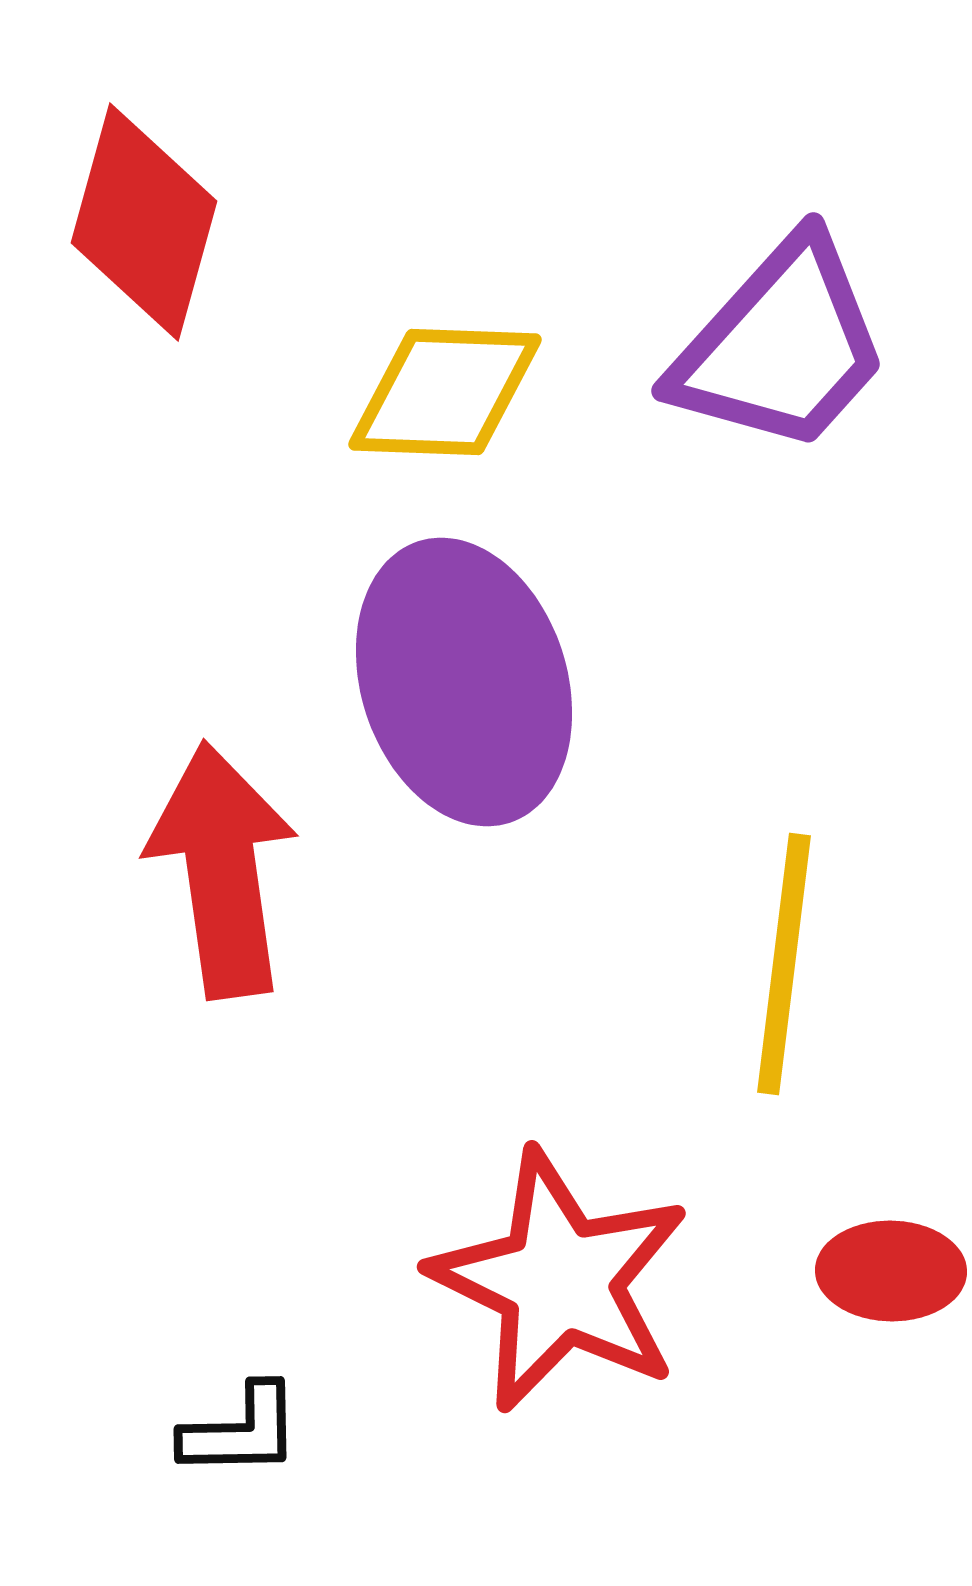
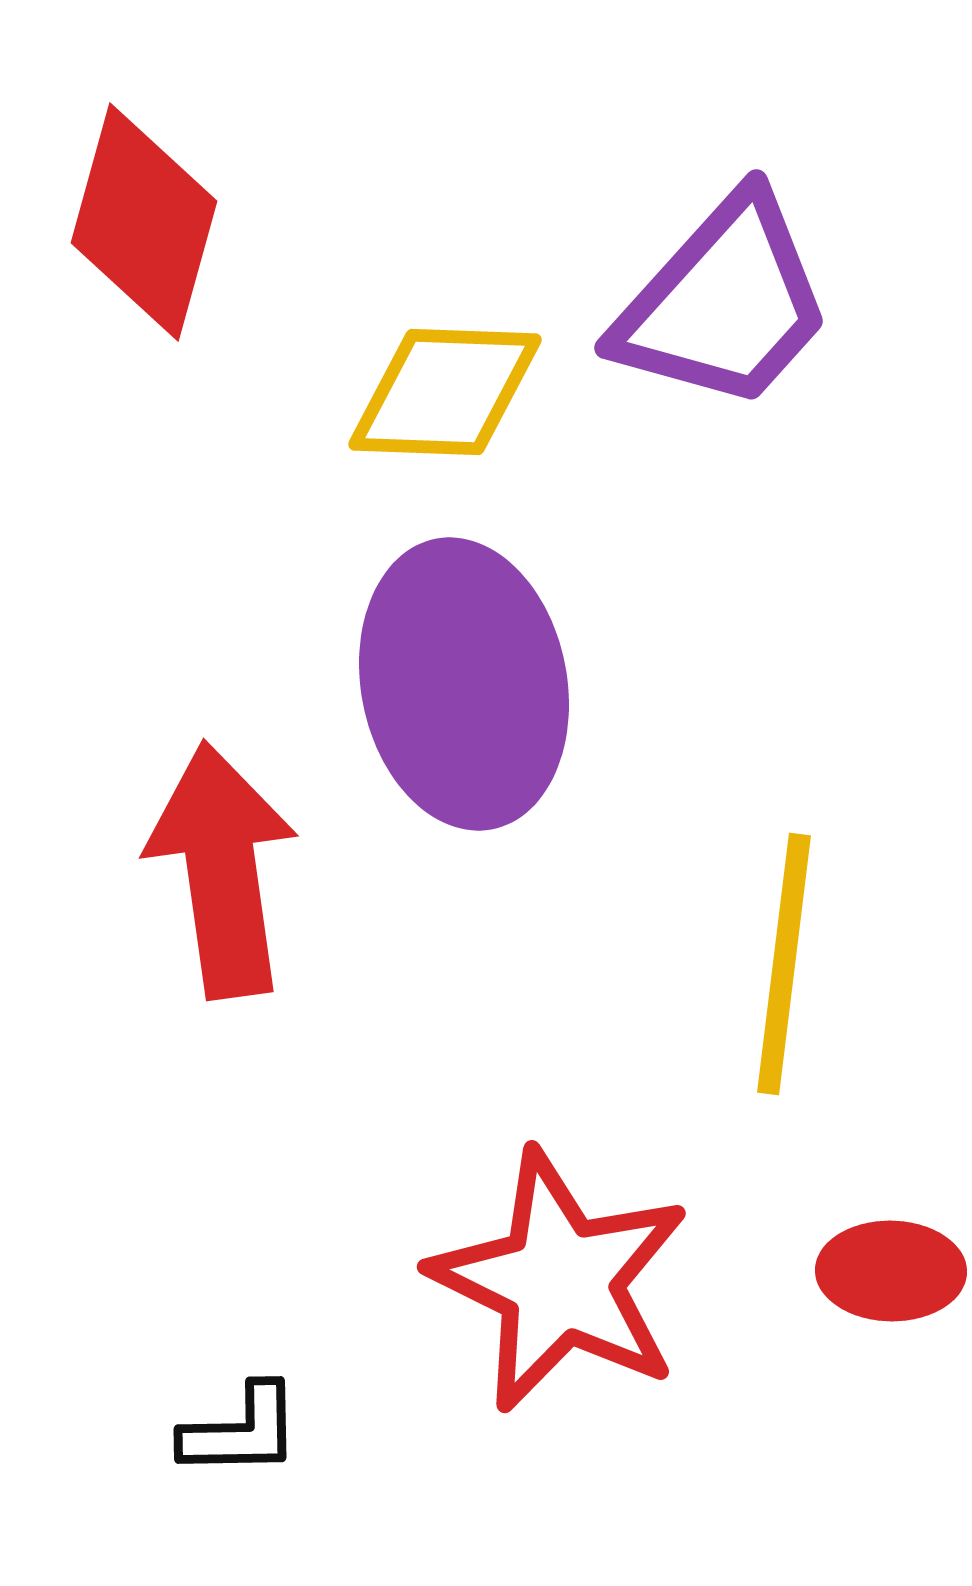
purple trapezoid: moved 57 px left, 43 px up
purple ellipse: moved 2 px down; rotated 7 degrees clockwise
